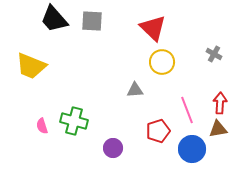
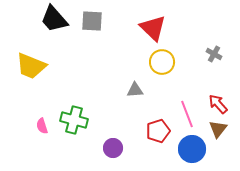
red arrow: moved 2 px left, 1 px down; rotated 45 degrees counterclockwise
pink line: moved 4 px down
green cross: moved 1 px up
brown triangle: rotated 42 degrees counterclockwise
